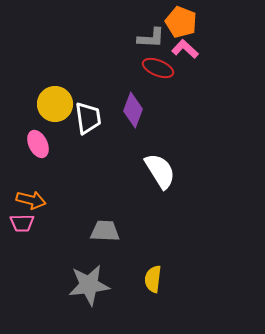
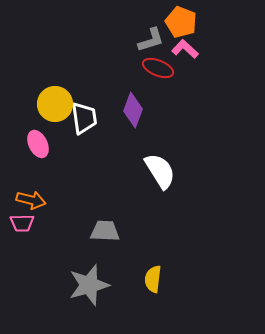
gray L-shape: moved 2 px down; rotated 20 degrees counterclockwise
white trapezoid: moved 4 px left
gray star: rotated 9 degrees counterclockwise
